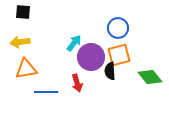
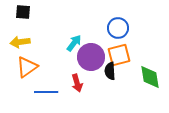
orange triangle: moved 1 px right, 2 px up; rotated 25 degrees counterclockwise
green diamond: rotated 30 degrees clockwise
